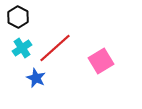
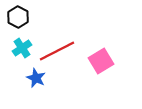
red line: moved 2 px right, 3 px down; rotated 15 degrees clockwise
